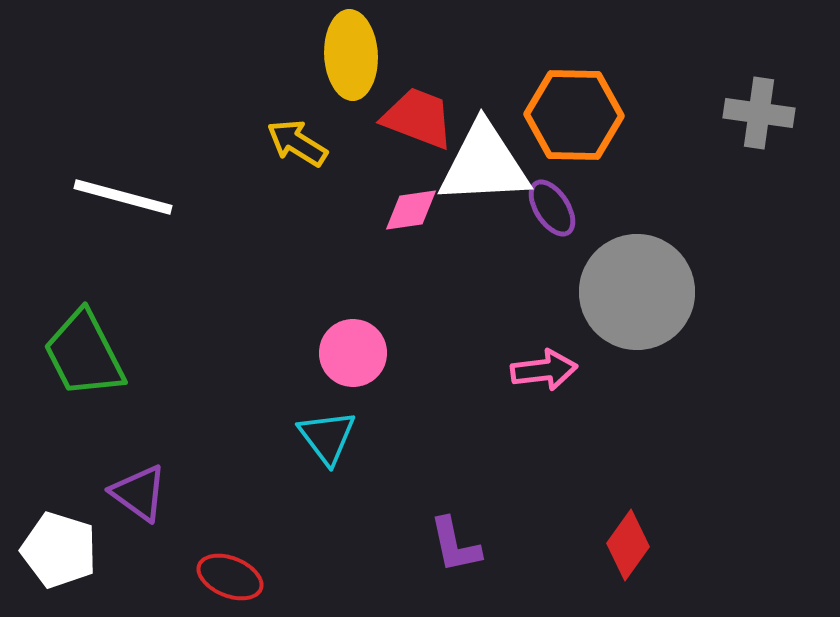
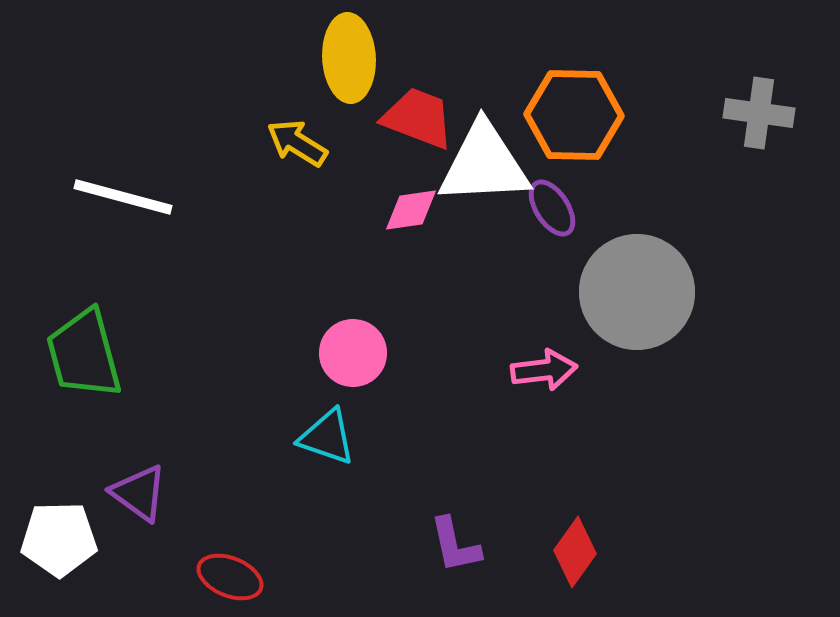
yellow ellipse: moved 2 px left, 3 px down
green trapezoid: rotated 12 degrees clockwise
cyan triangle: rotated 34 degrees counterclockwise
red diamond: moved 53 px left, 7 px down
white pentagon: moved 11 px up; rotated 18 degrees counterclockwise
